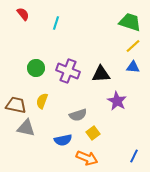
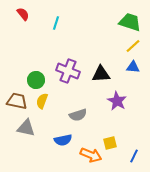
green circle: moved 12 px down
brown trapezoid: moved 1 px right, 4 px up
yellow square: moved 17 px right, 10 px down; rotated 24 degrees clockwise
orange arrow: moved 4 px right, 3 px up
